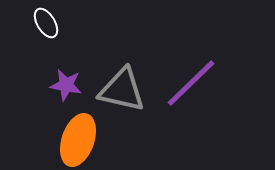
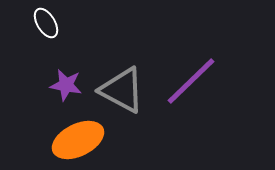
purple line: moved 2 px up
gray triangle: rotated 15 degrees clockwise
orange ellipse: rotated 45 degrees clockwise
